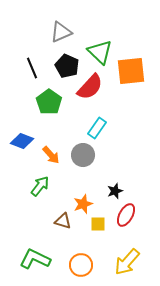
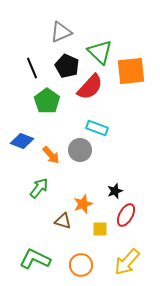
green pentagon: moved 2 px left, 1 px up
cyan rectangle: rotated 75 degrees clockwise
gray circle: moved 3 px left, 5 px up
green arrow: moved 1 px left, 2 px down
yellow square: moved 2 px right, 5 px down
